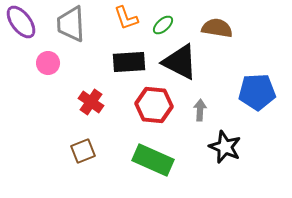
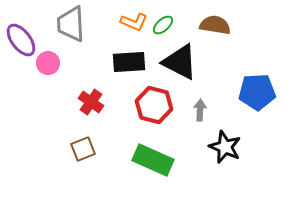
orange L-shape: moved 8 px right, 4 px down; rotated 48 degrees counterclockwise
purple ellipse: moved 18 px down
brown semicircle: moved 2 px left, 3 px up
red hexagon: rotated 9 degrees clockwise
brown square: moved 2 px up
